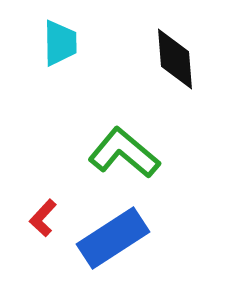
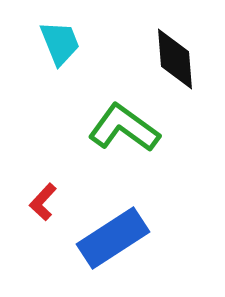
cyan trapezoid: rotated 21 degrees counterclockwise
green L-shape: moved 25 px up; rotated 4 degrees counterclockwise
red L-shape: moved 16 px up
